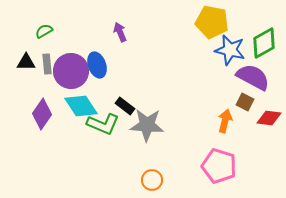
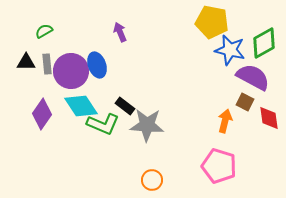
red diamond: rotated 75 degrees clockwise
